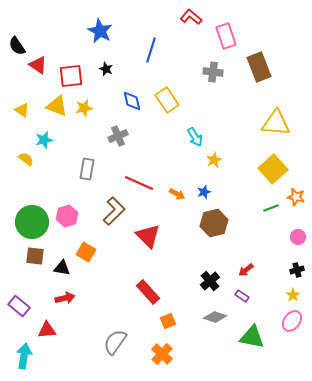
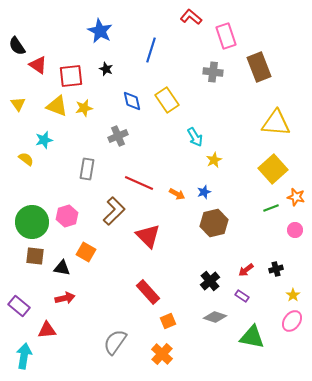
yellow triangle at (22, 110): moved 4 px left, 6 px up; rotated 21 degrees clockwise
pink circle at (298, 237): moved 3 px left, 7 px up
black cross at (297, 270): moved 21 px left, 1 px up
